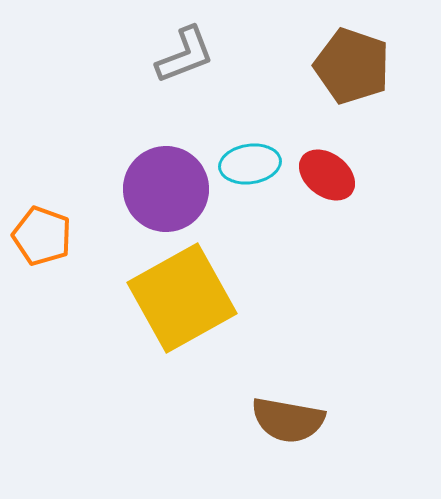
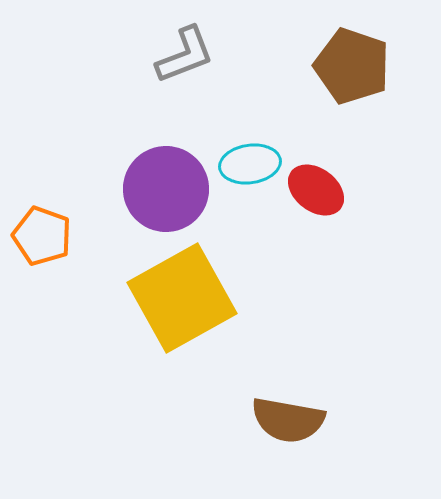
red ellipse: moved 11 px left, 15 px down
